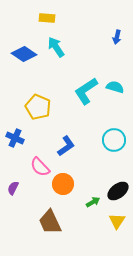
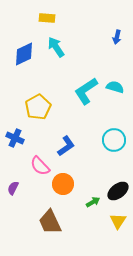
blue diamond: rotated 60 degrees counterclockwise
yellow pentagon: rotated 20 degrees clockwise
pink semicircle: moved 1 px up
yellow triangle: moved 1 px right
